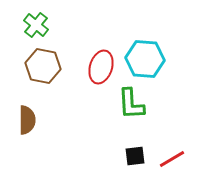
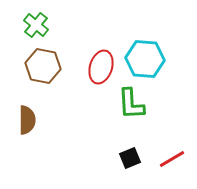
black square: moved 5 px left, 2 px down; rotated 15 degrees counterclockwise
